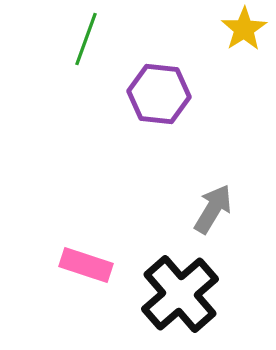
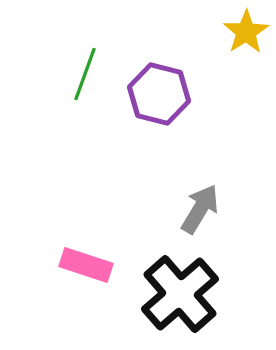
yellow star: moved 2 px right, 3 px down
green line: moved 1 px left, 35 px down
purple hexagon: rotated 8 degrees clockwise
gray arrow: moved 13 px left
